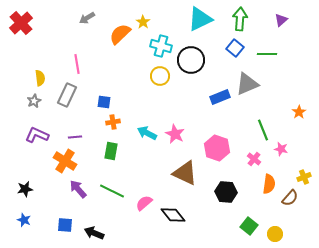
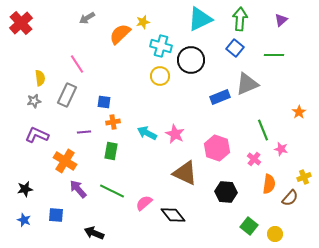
yellow star at (143, 22): rotated 24 degrees clockwise
green line at (267, 54): moved 7 px right, 1 px down
pink line at (77, 64): rotated 24 degrees counterclockwise
gray star at (34, 101): rotated 16 degrees clockwise
purple line at (75, 137): moved 9 px right, 5 px up
blue square at (65, 225): moved 9 px left, 10 px up
